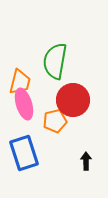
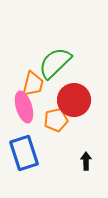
green semicircle: moved 2 px down; rotated 36 degrees clockwise
orange trapezoid: moved 13 px right, 2 px down
red circle: moved 1 px right
pink ellipse: moved 3 px down
orange pentagon: moved 1 px right, 1 px up
